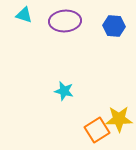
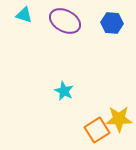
purple ellipse: rotated 32 degrees clockwise
blue hexagon: moved 2 px left, 3 px up
cyan star: rotated 12 degrees clockwise
